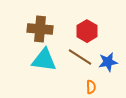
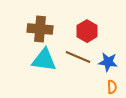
brown line: moved 2 px left; rotated 10 degrees counterclockwise
blue star: rotated 18 degrees clockwise
orange semicircle: moved 21 px right
